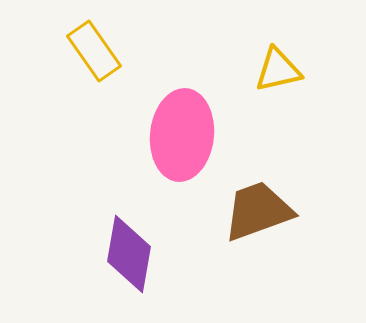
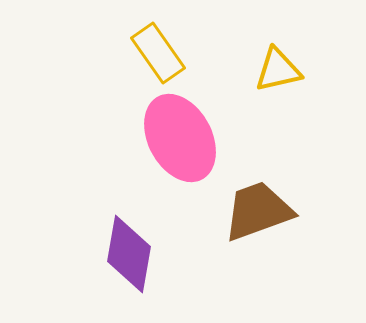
yellow rectangle: moved 64 px right, 2 px down
pink ellipse: moved 2 px left, 3 px down; rotated 34 degrees counterclockwise
